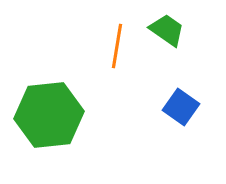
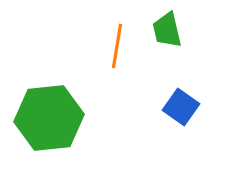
green trapezoid: rotated 138 degrees counterclockwise
green hexagon: moved 3 px down
